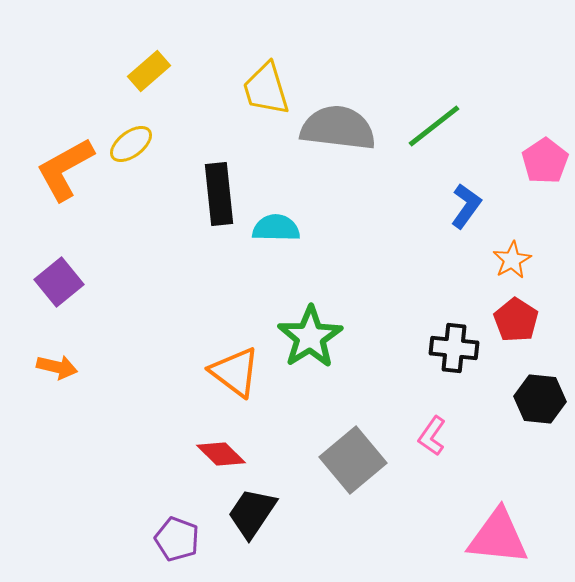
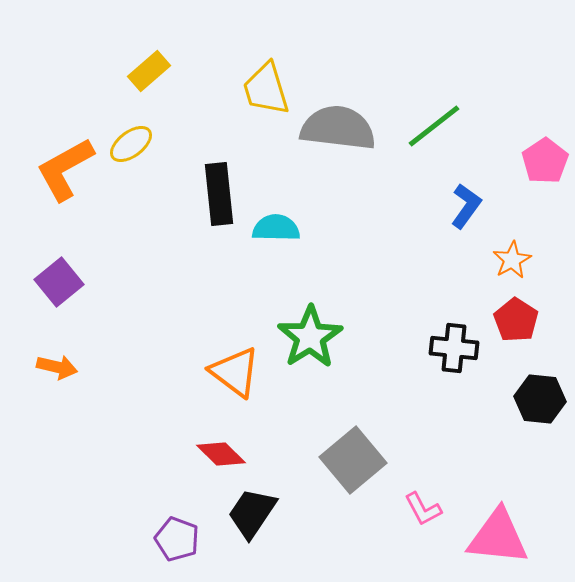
pink L-shape: moved 9 px left, 73 px down; rotated 63 degrees counterclockwise
